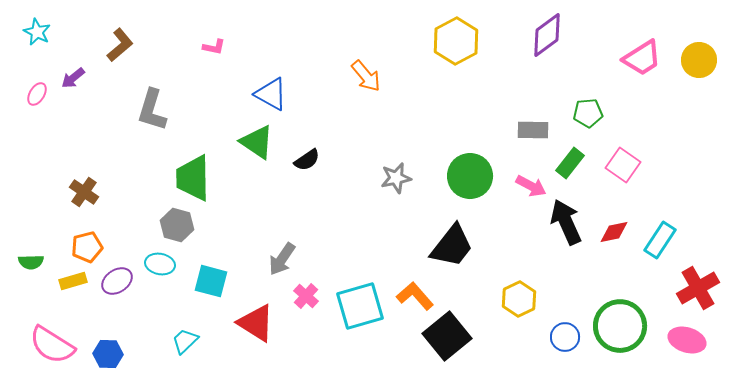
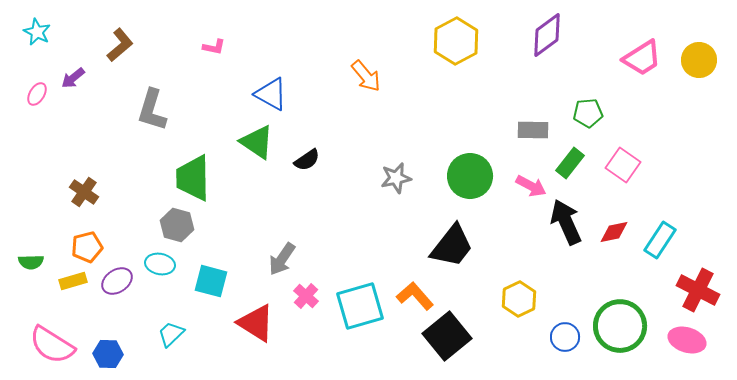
red cross at (698, 288): moved 2 px down; rotated 33 degrees counterclockwise
cyan trapezoid at (185, 341): moved 14 px left, 7 px up
